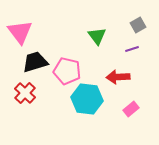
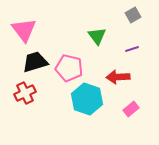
gray square: moved 5 px left, 10 px up
pink triangle: moved 4 px right, 2 px up
pink pentagon: moved 2 px right, 3 px up
red cross: rotated 20 degrees clockwise
cyan hexagon: rotated 12 degrees clockwise
